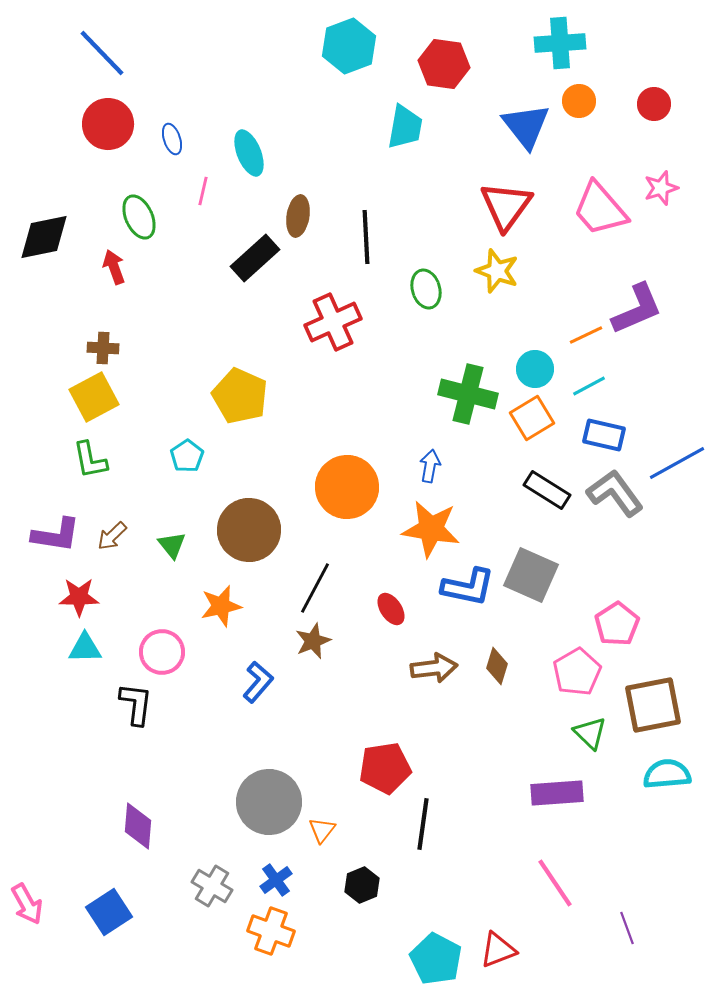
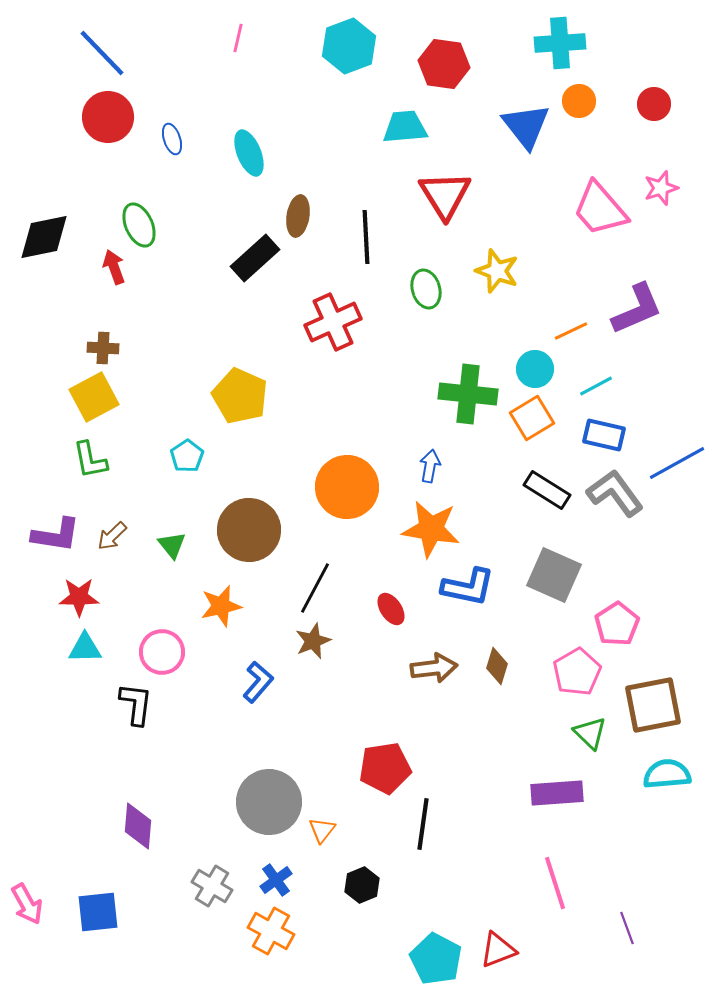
red circle at (108, 124): moved 7 px up
cyan trapezoid at (405, 127): rotated 105 degrees counterclockwise
pink line at (203, 191): moved 35 px right, 153 px up
red triangle at (506, 206): moved 61 px left, 11 px up; rotated 8 degrees counterclockwise
green ellipse at (139, 217): moved 8 px down
orange line at (586, 335): moved 15 px left, 4 px up
cyan line at (589, 386): moved 7 px right
green cross at (468, 394): rotated 8 degrees counterclockwise
gray square at (531, 575): moved 23 px right
pink line at (555, 883): rotated 16 degrees clockwise
blue square at (109, 912): moved 11 px left; rotated 27 degrees clockwise
orange cross at (271, 931): rotated 9 degrees clockwise
